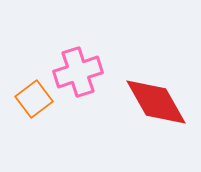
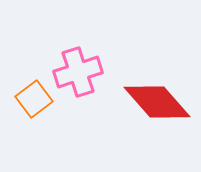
red diamond: moved 1 px right; rotated 12 degrees counterclockwise
